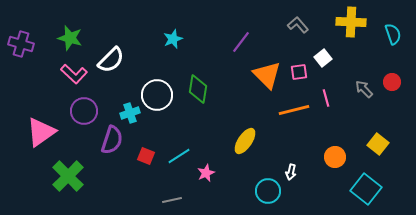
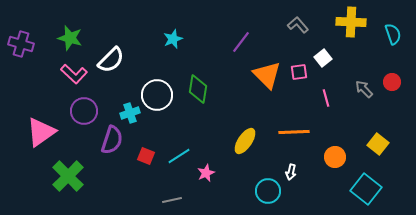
orange line: moved 22 px down; rotated 12 degrees clockwise
